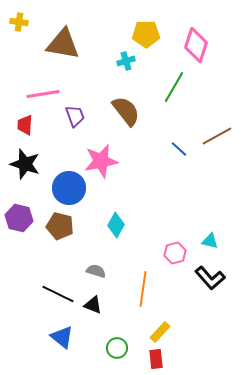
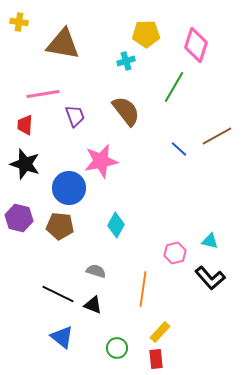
brown pentagon: rotated 8 degrees counterclockwise
